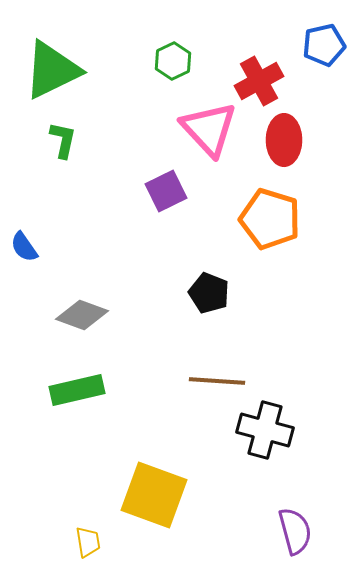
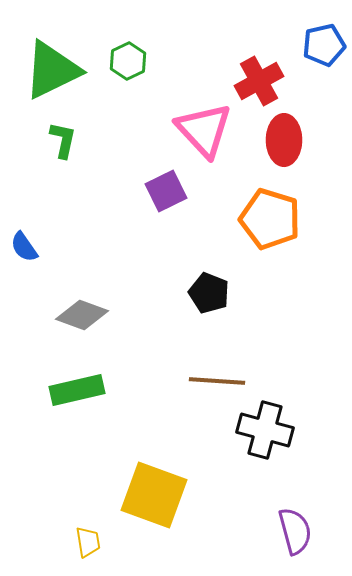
green hexagon: moved 45 px left
pink triangle: moved 5 px left, 1 px down
